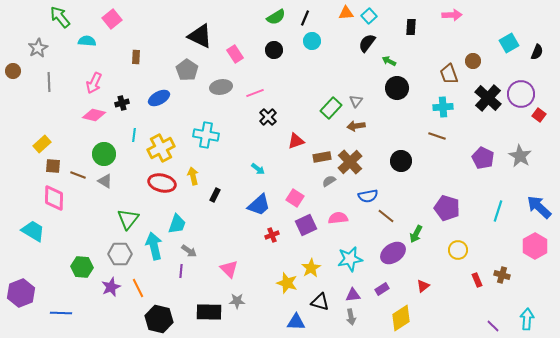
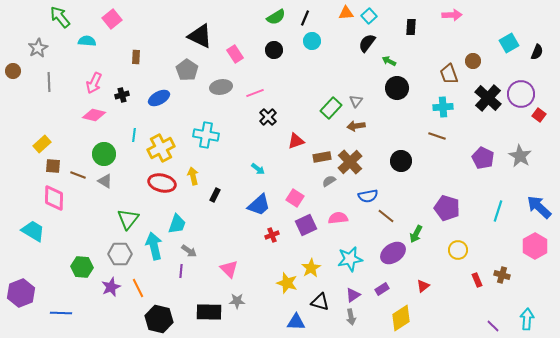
black cross at (122, 103): moved 8 px up
purple triangle at (353, 295): rotated 28 degrees counterclockwise
